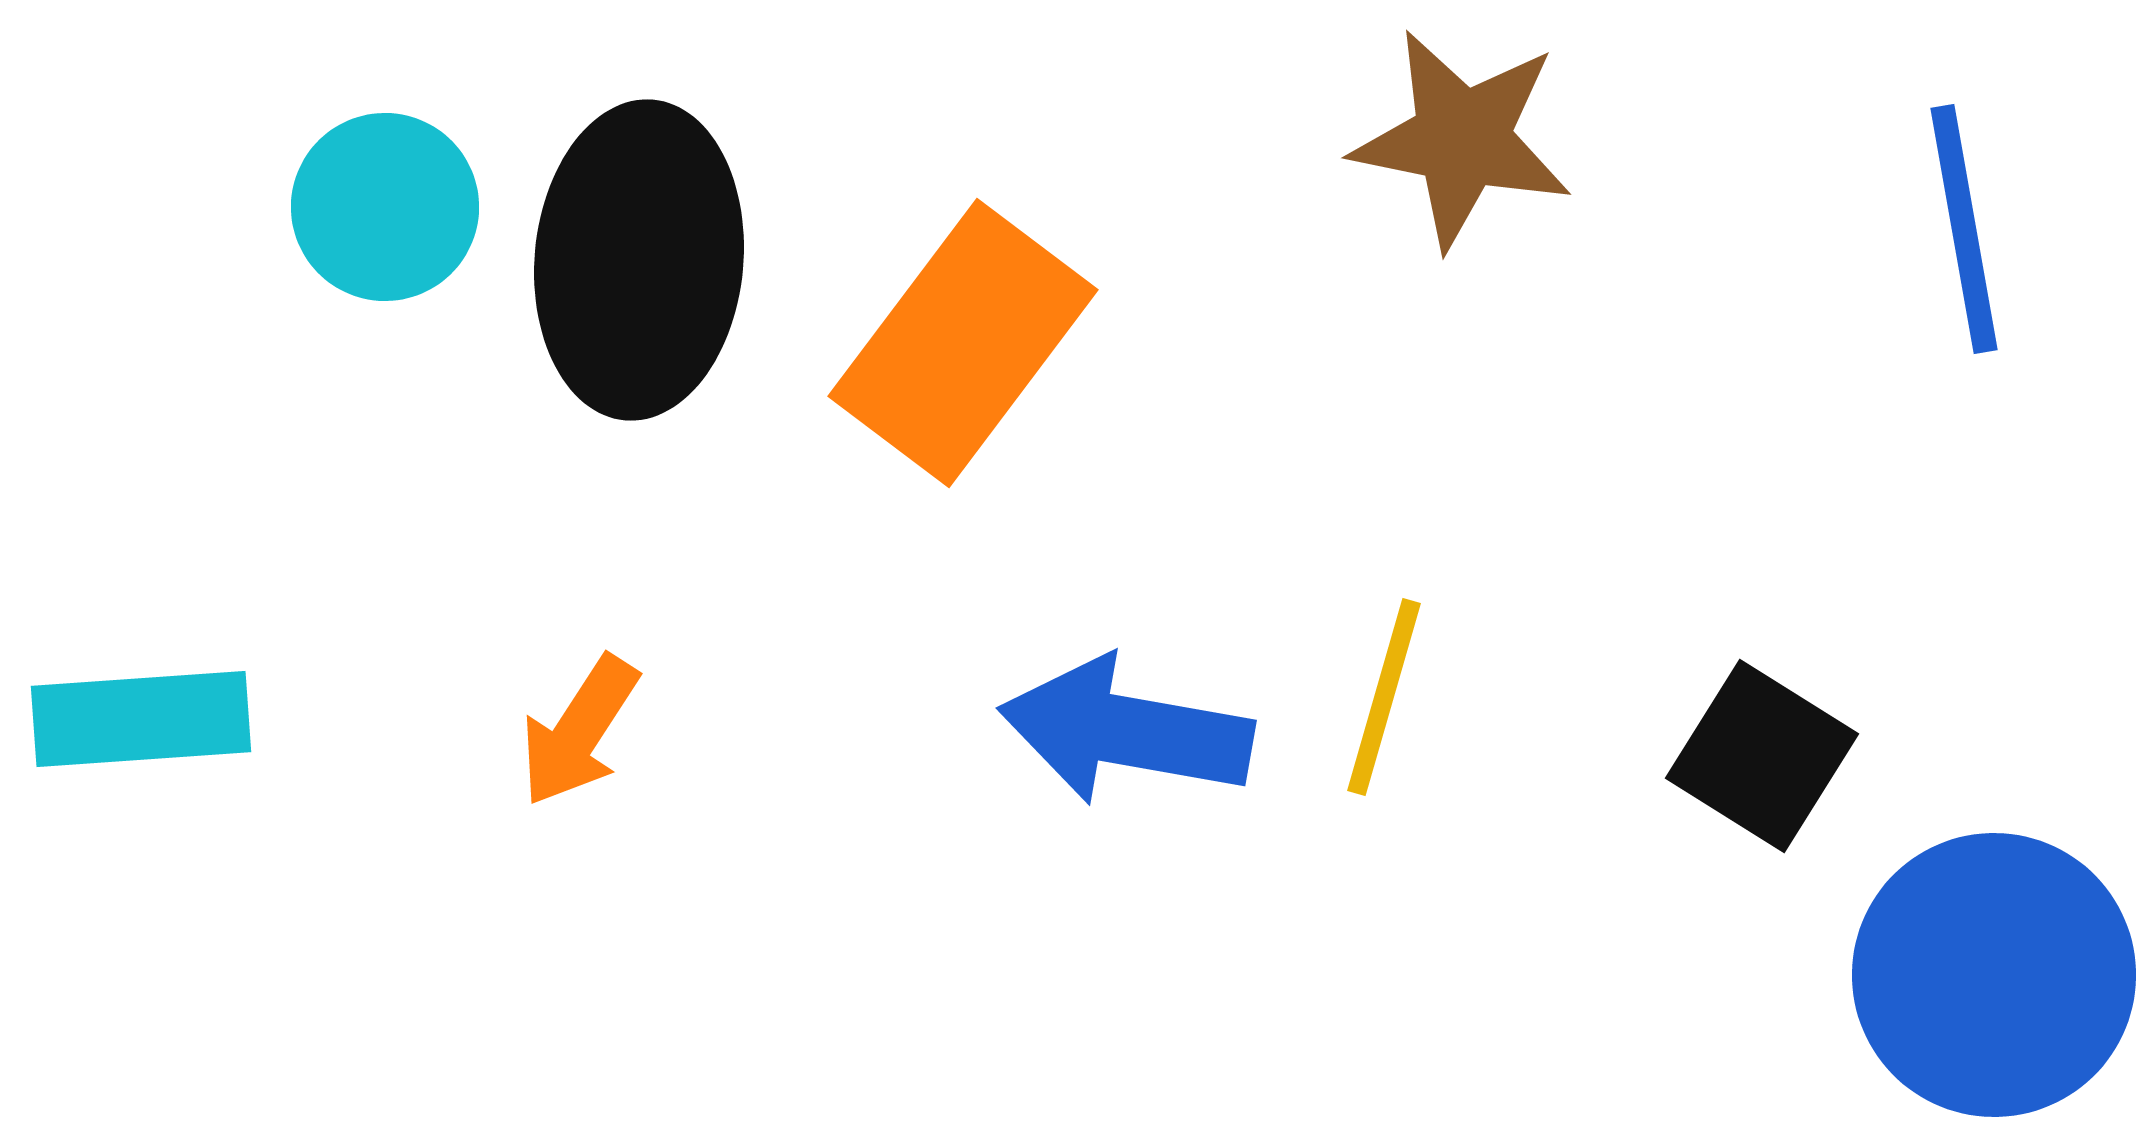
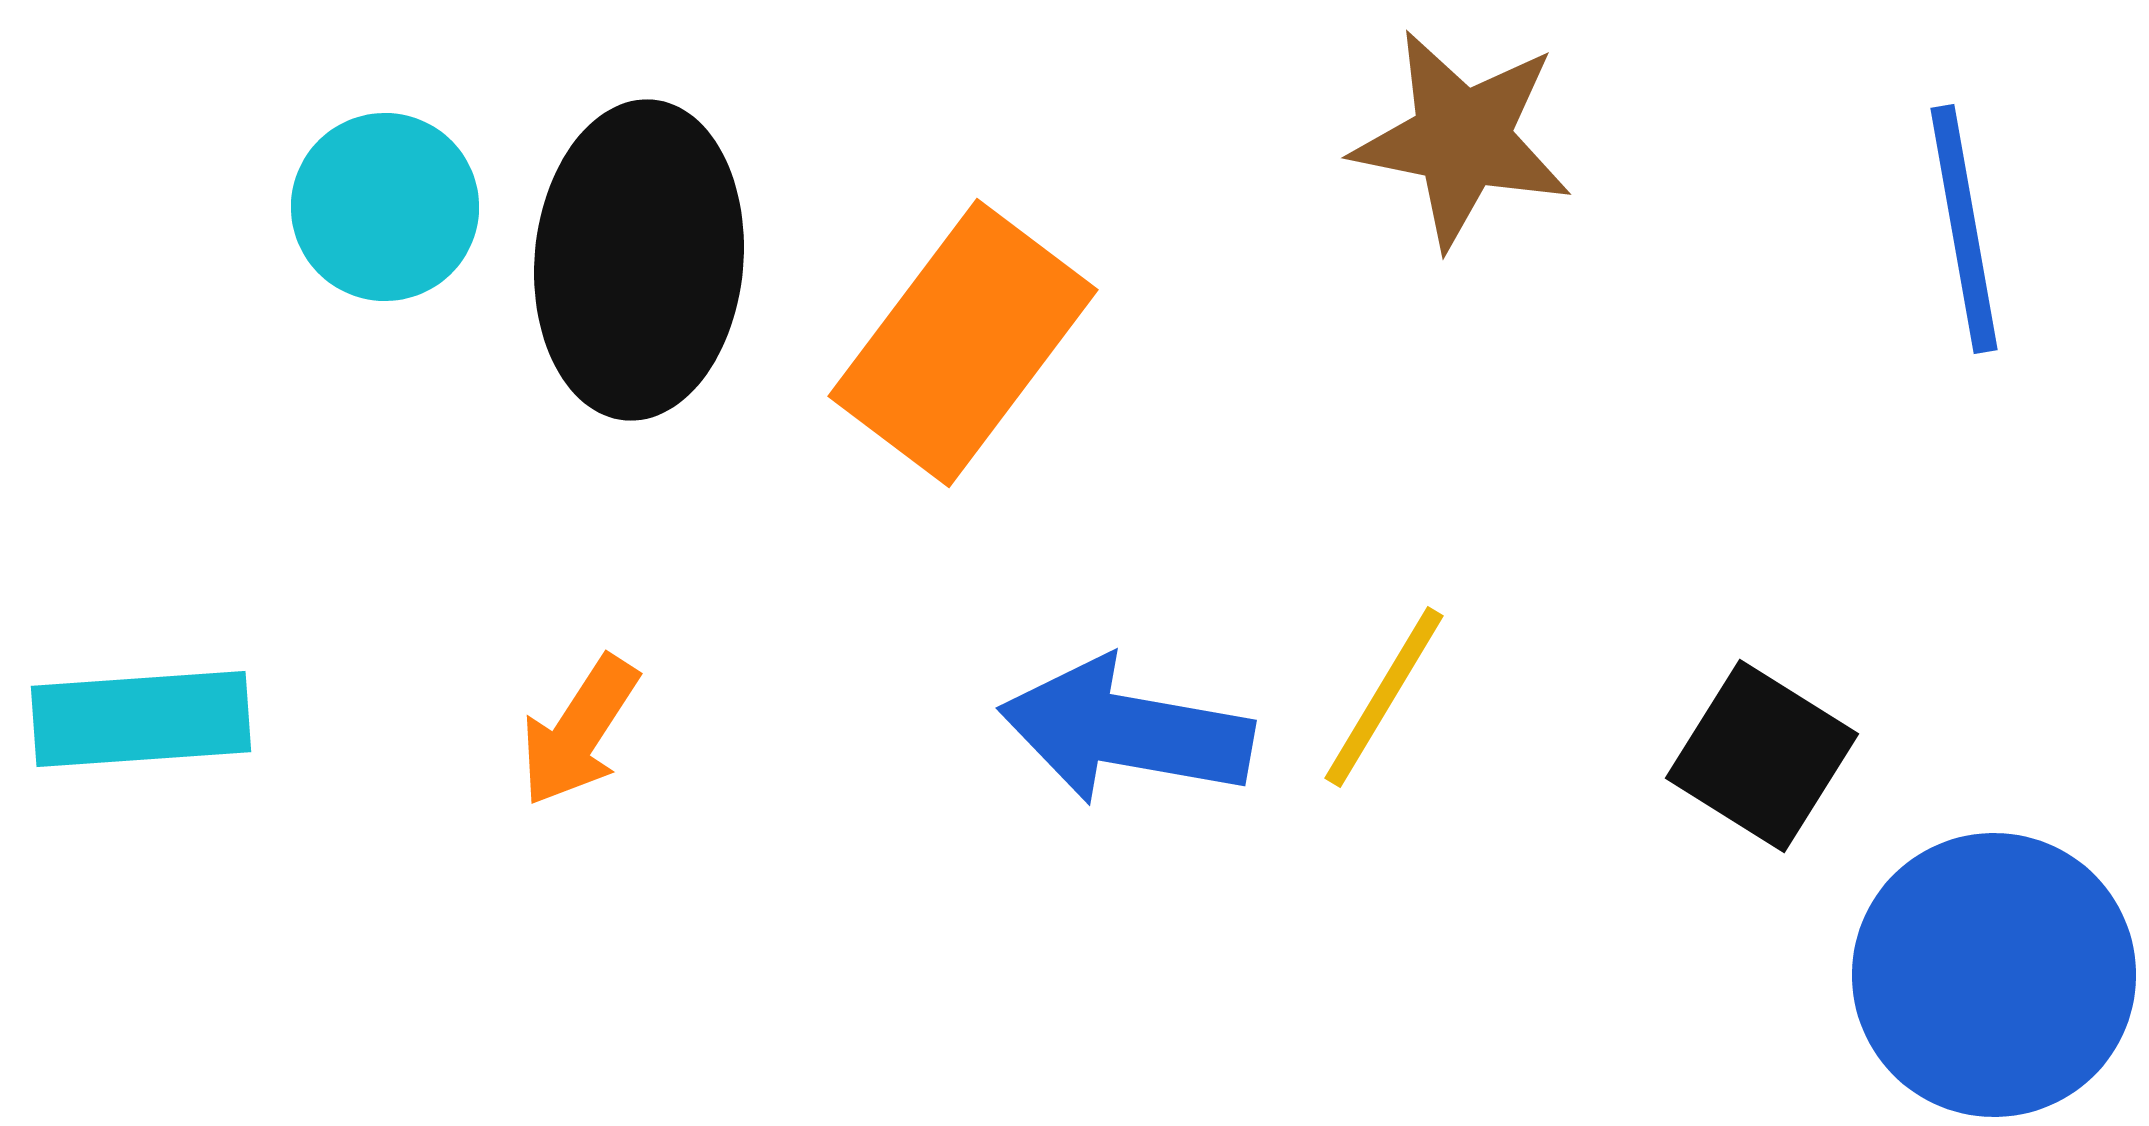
yellow line: rotated 15 degrees clockwise
